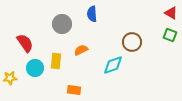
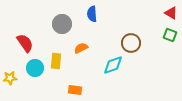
brown circle: moved 1 px left, 1 px down
orange semicircle: moved 2 px up
orange rectangle: moved 1 px right
